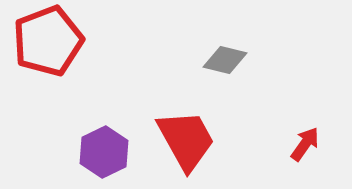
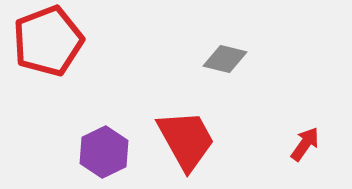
gray diamond: moved 1 px up
